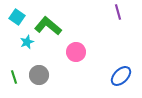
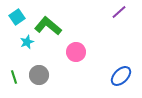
purple line: moved 1 px right; rotated 63 degrees clockwise
cyan square: rotated 21 degrees clockwise
